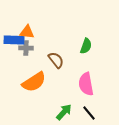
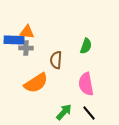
brown semicircle: rotated 138 degrees counterclockwise
orange semicircle: moved 2 px right, 1 px down
